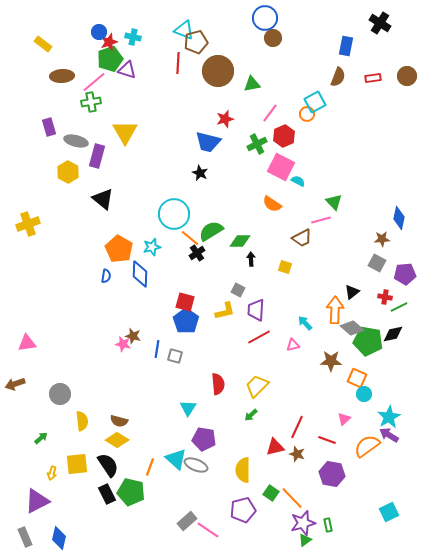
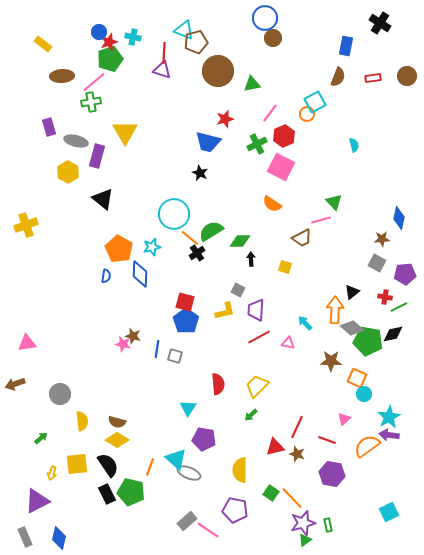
red line at (178, 63): moved 14 px left, 10 px up
purple triangle at (127, 70): moved 35 px right
cyan semicircle at (298, 181): moved 56 px right, 36 px up; rotated 48 degrees clockwise
yellow cross at (28, 224): moved 2 px left, 1 px down
pink triangle at (293, 345): moved 5 px left, 2 px up; rotated 24 degrees clockwise
brown semicircle at (119, 421): moved 2 px left, 1 px down
purple arrow at (389, 435): rotated 24 degrees counterclockwise
gray ellipse at (196, 465): moved 7 px left, 8 px down
yellow semicircle at (243, 470): moved 3 px left
purple pentagon at (243, 510): moved 8 px left; rotated 25 degrees clockwise
